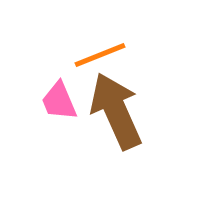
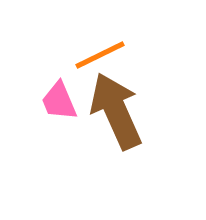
orange line: rotated 4 degrees counterclockwise
